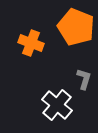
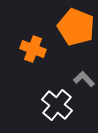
orange cross: moved 2 px right, 6 px down
gray L-shape: rotated 60 degrees counterclockwise
